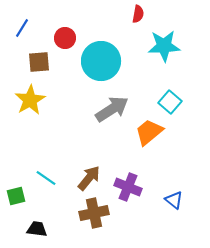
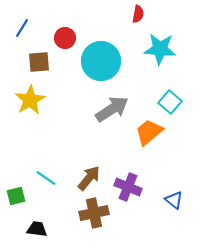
cyan star: moved 4 px left, 3 px down; rotated 8 degrees clockwise
